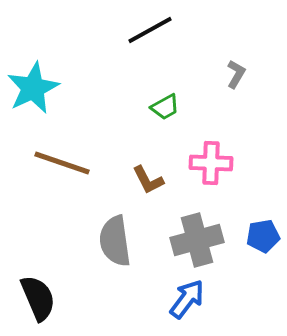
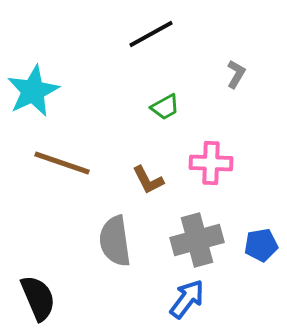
black line: moved 1 px right, 4 px down
cyan star: moved 3 px down
blue pentagon: moved 2 px left, 9 px down
